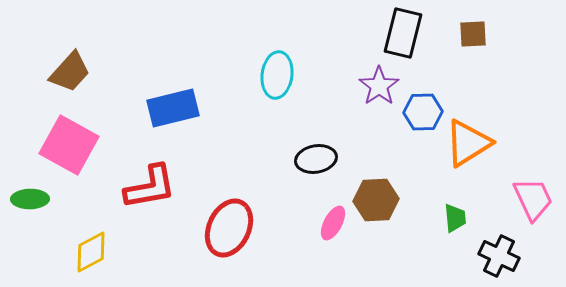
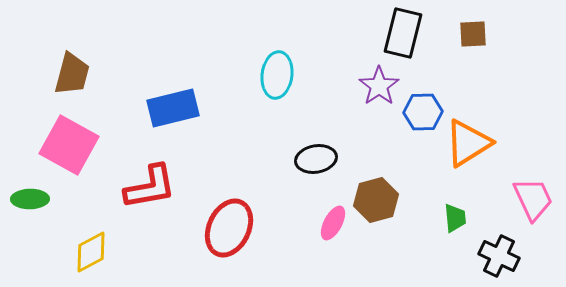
brown trapezoid: moved 2 px right, 2 px down; rotated 27 degrees counterclockwise
brown hexagon: rotated 12 degrees counterclockwise
